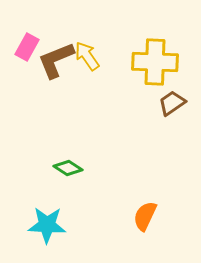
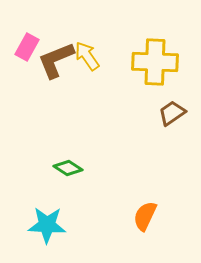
brown trapezoid: moved 10 px down
